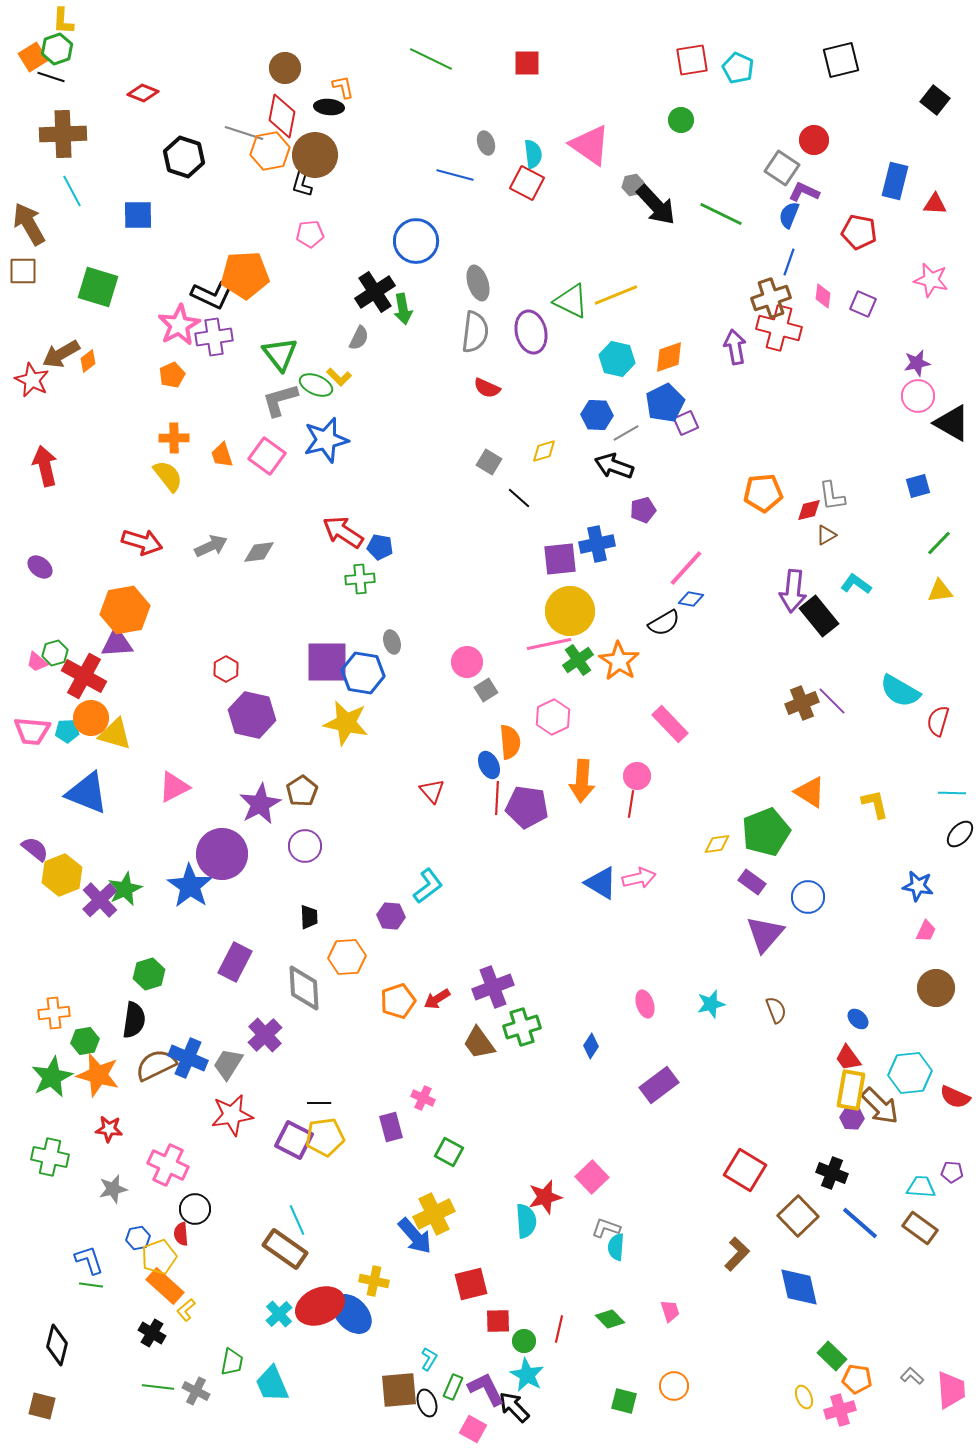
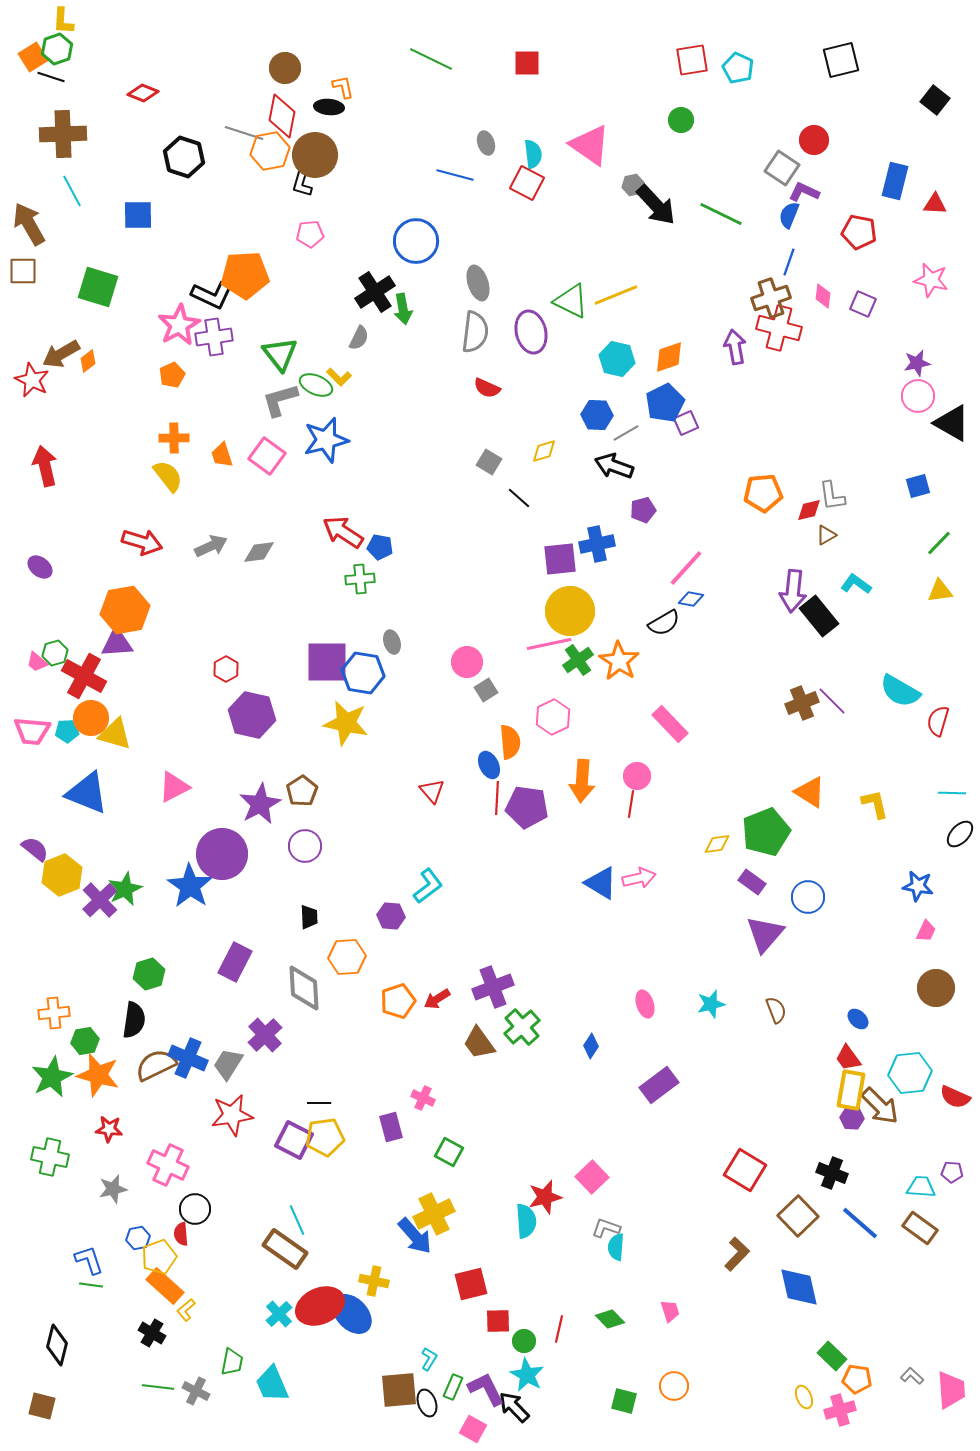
green cross at (522, 1027): rotated 24 degrees counterclockwise
